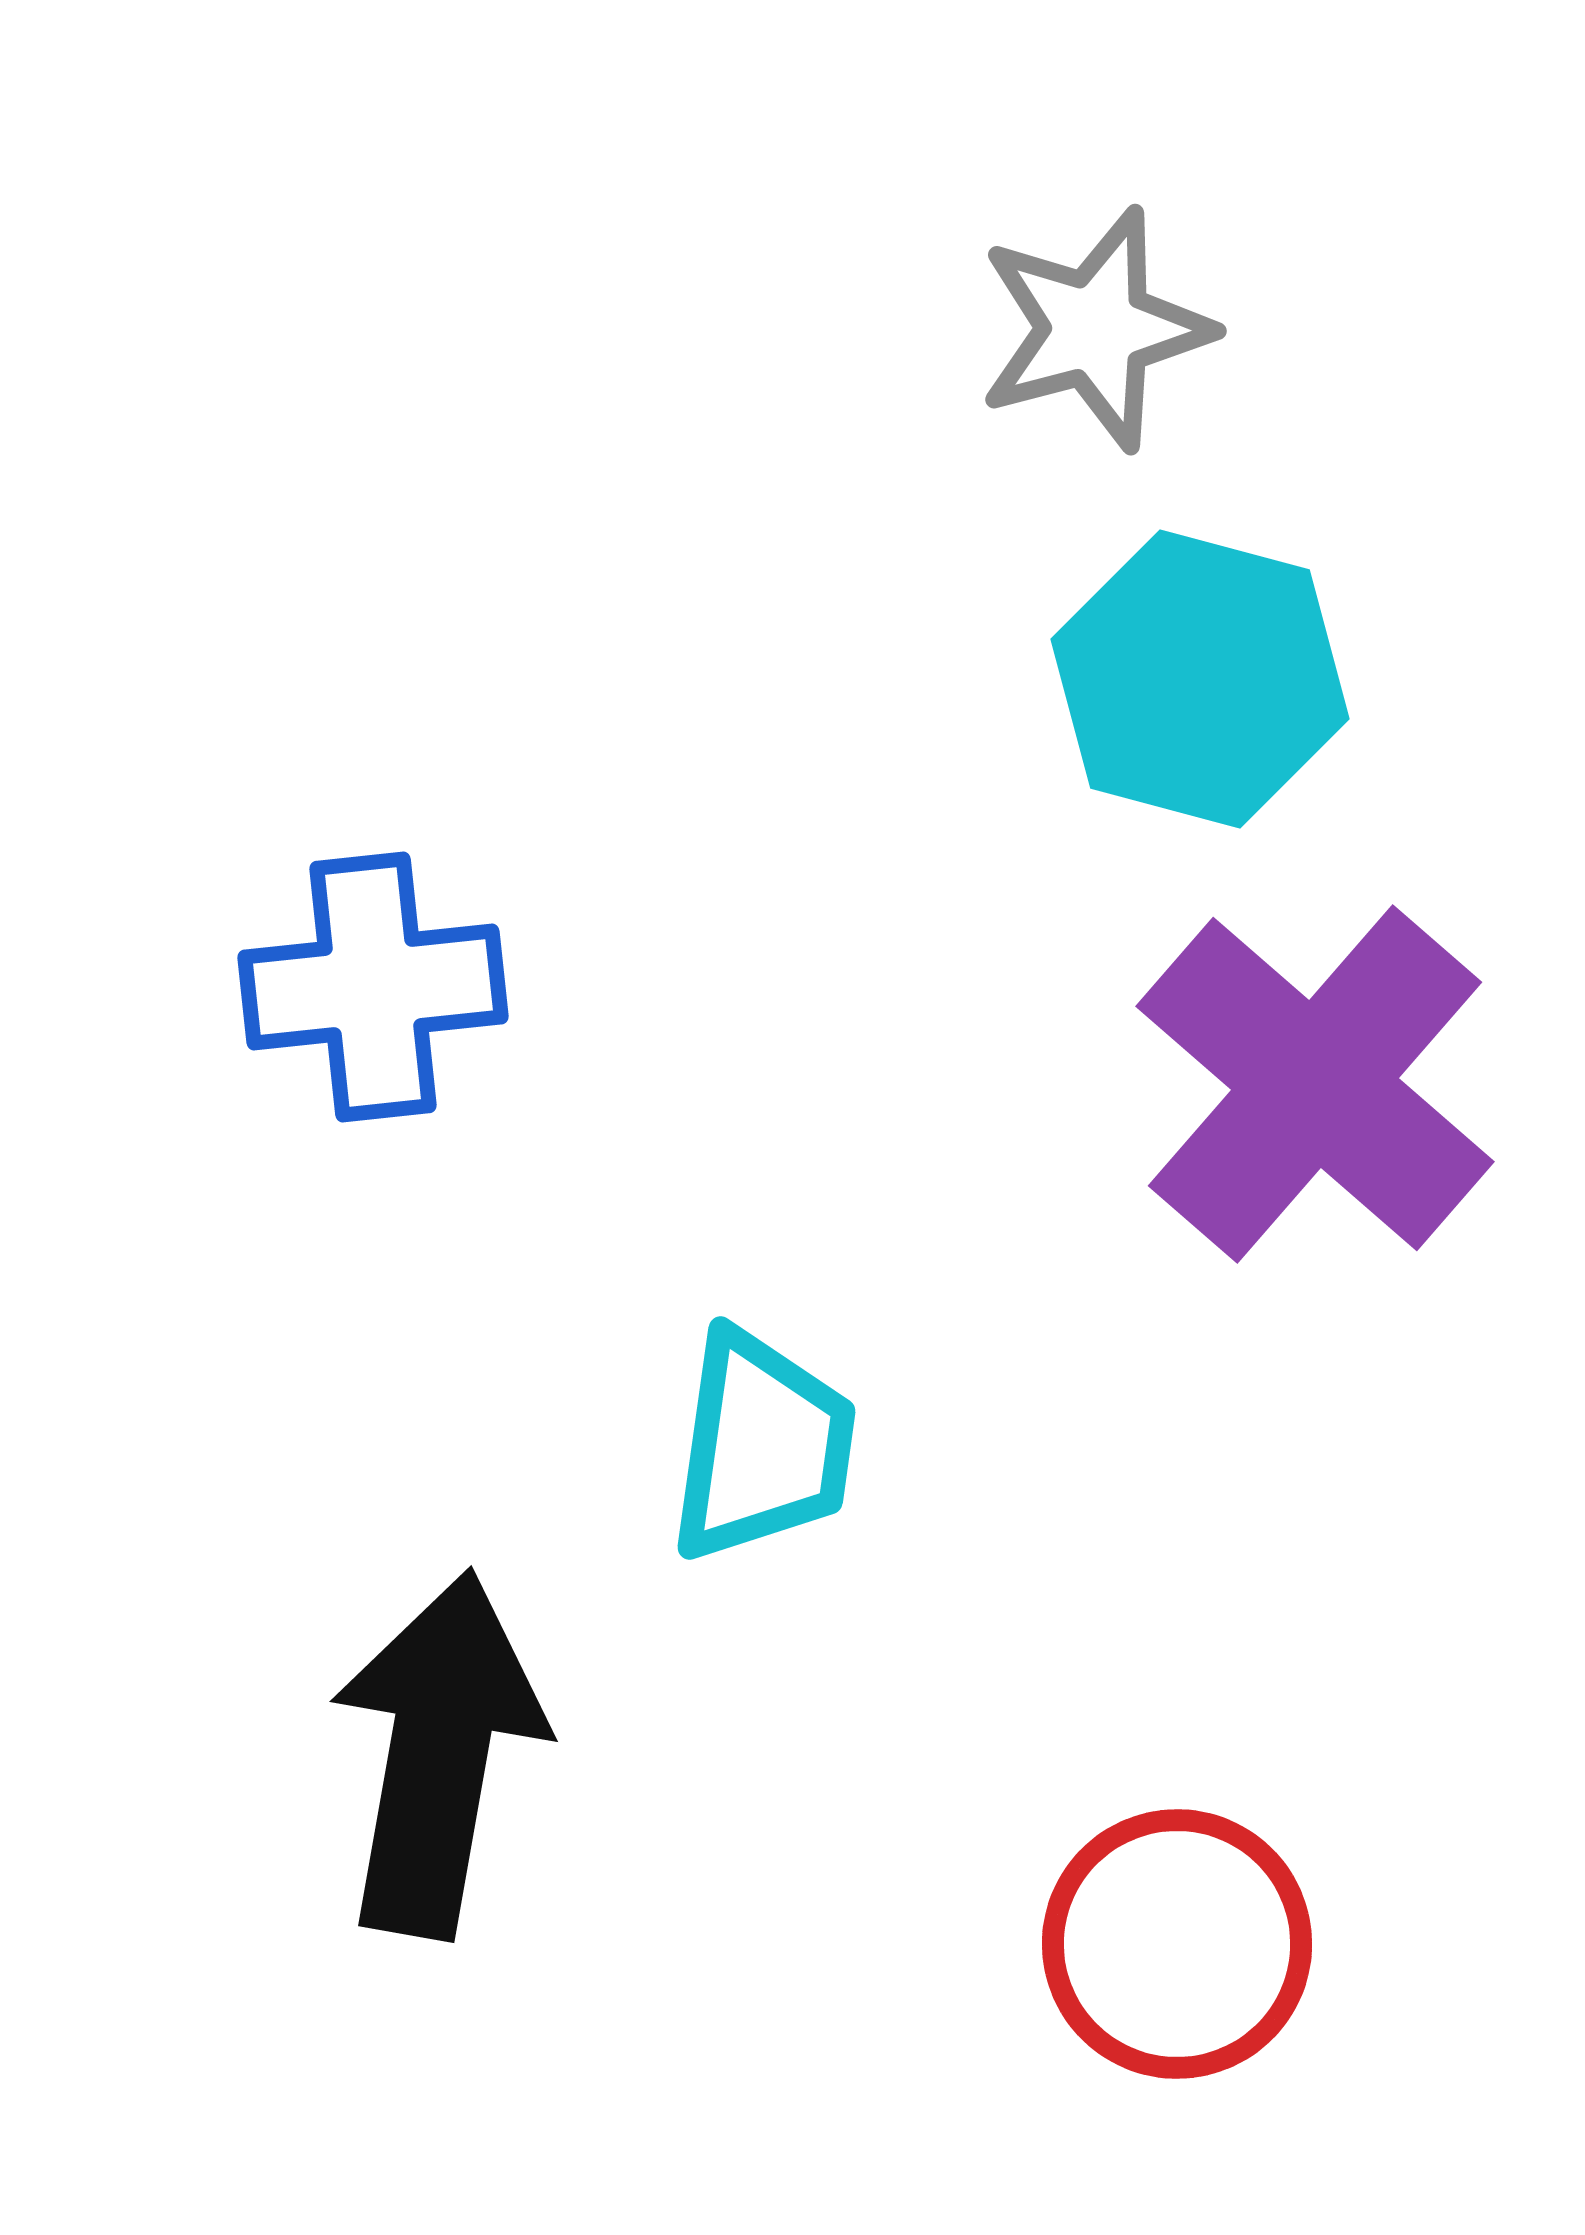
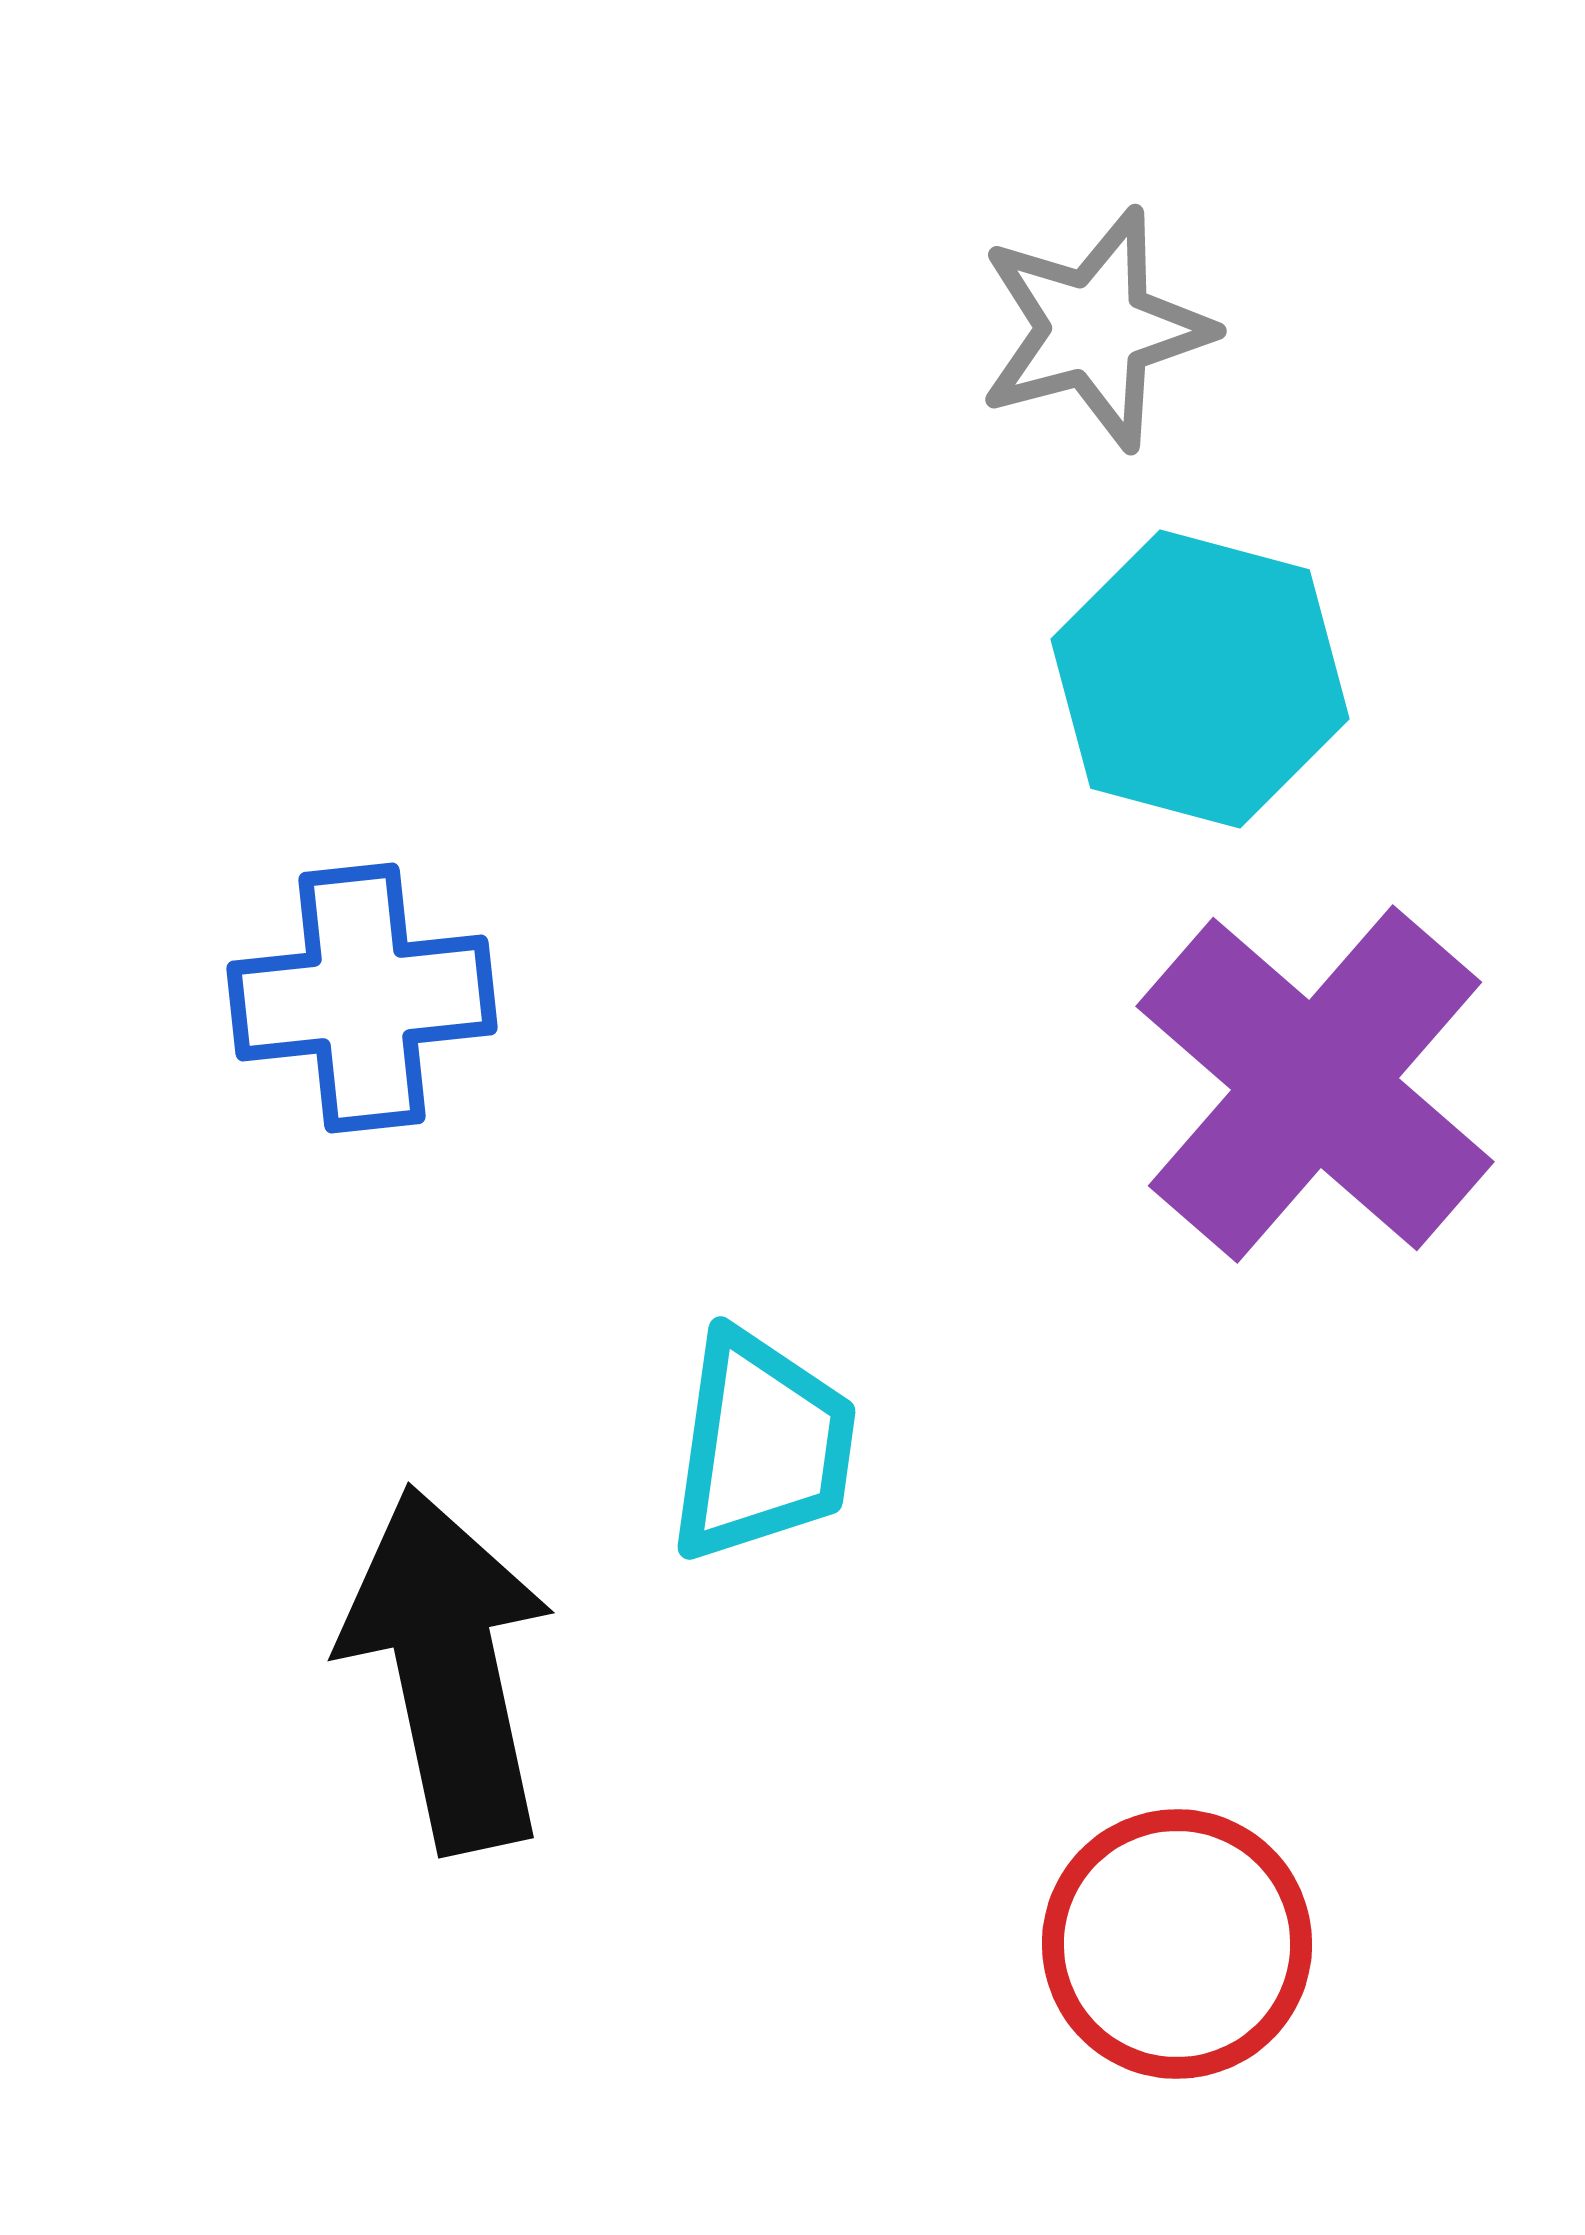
blue cross: moved 11 px left, 11 px down
black arrow: moved 10 px right, 85 px up; rotated 22 degrees counterclockwise
